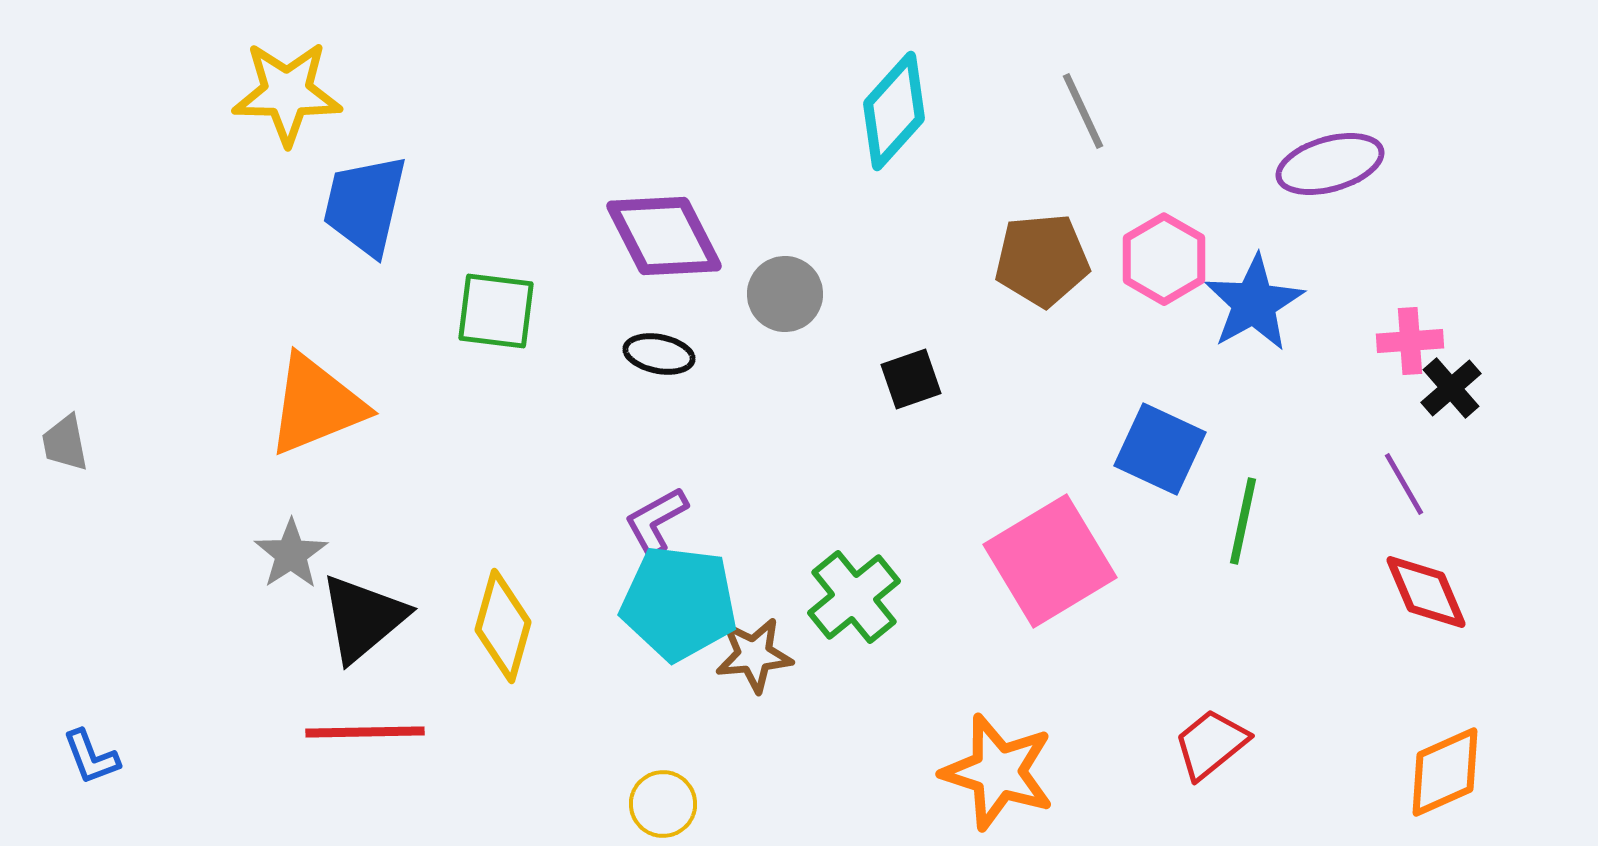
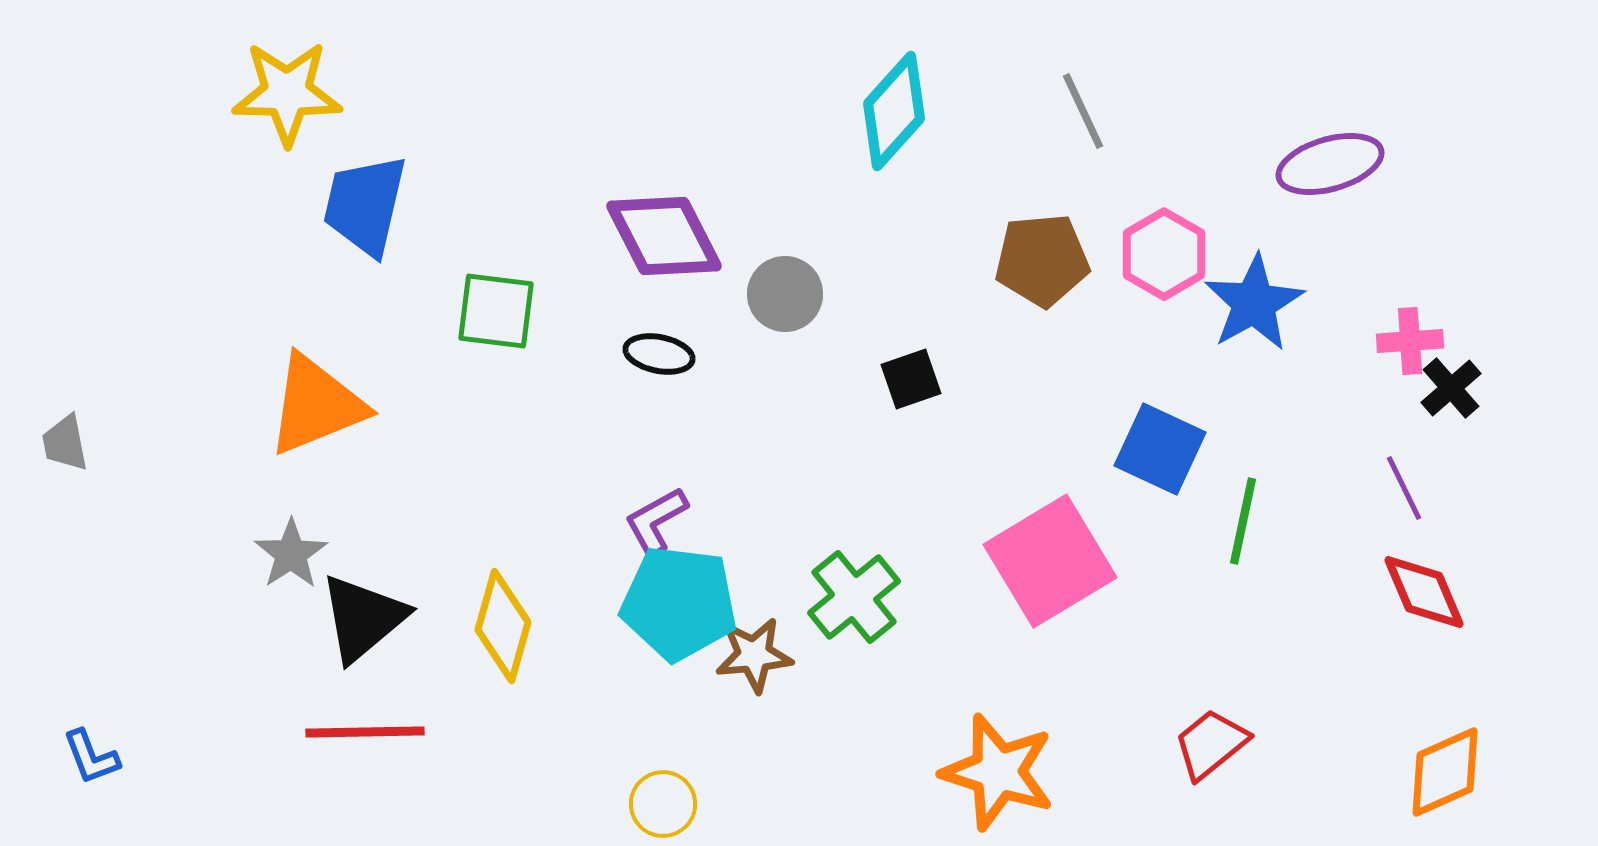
pink hexagon: moved 5 px up
purple line: moved 4 px down; rotated 4 degrees clockwise
red diamond: moved 2 px left
